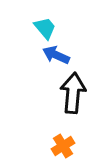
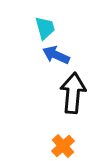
cyan trapezoid: rotated 25 degrees clockwise
orange cross: rotated 10 degrees counterclockwise
